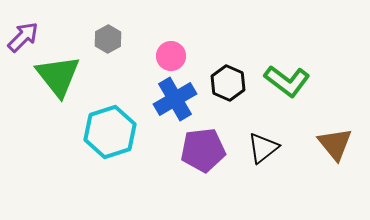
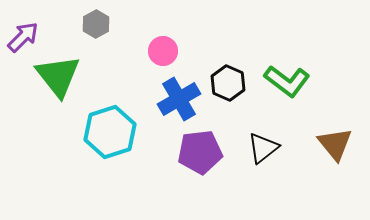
gray hexagon: moved 12 px left, 15 px up
pink circle: moved 8 px left, 5 px up
blue cross: moved 4 px right
purple pentagon: moved 3 px left, 2 px down
